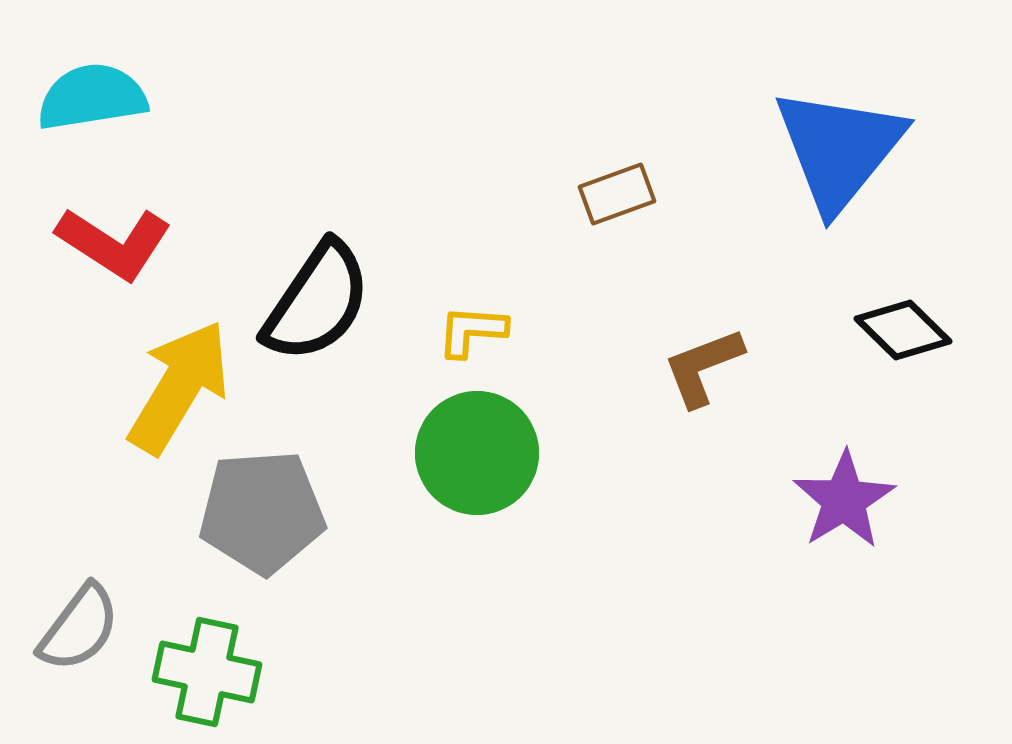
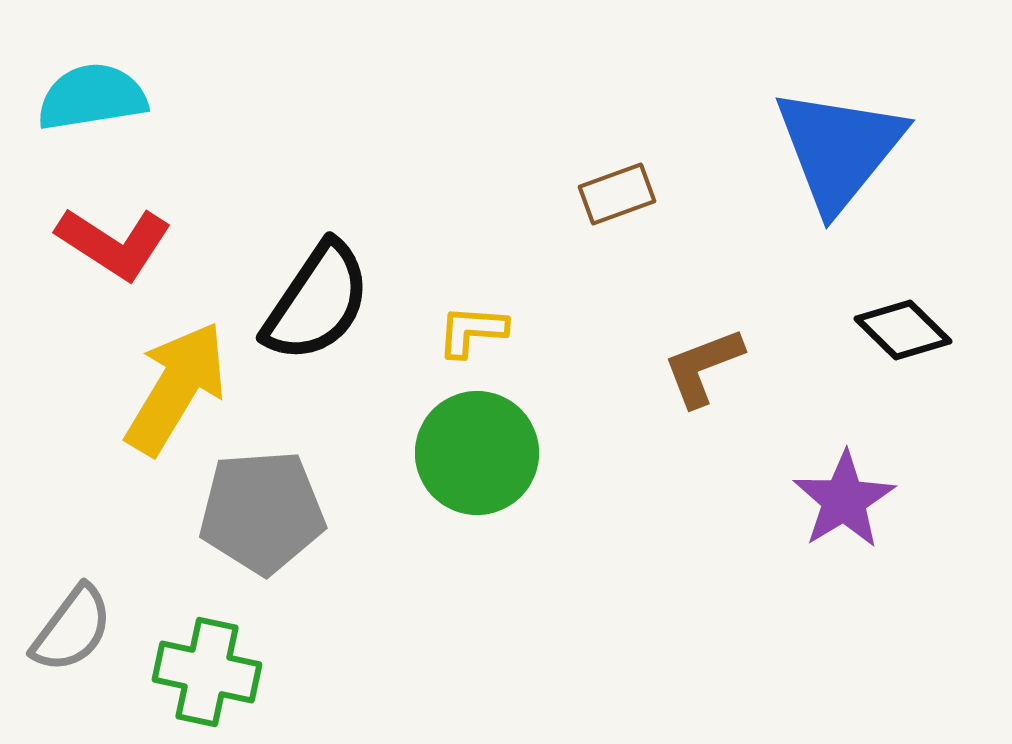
yellow arrow: moved 3 px left, 1 px down
gray semicircle: moved 7 px left, 1 px down
